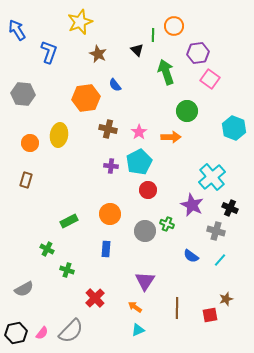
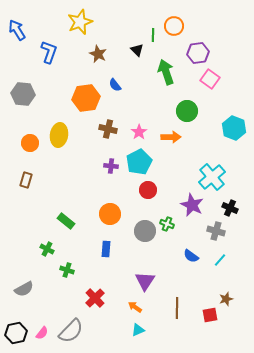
green rectangle at (69, 221): moved 3 px left; rotated 66 degrees clockwise
